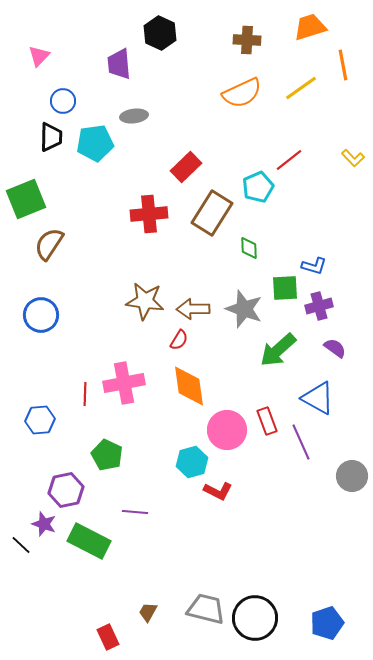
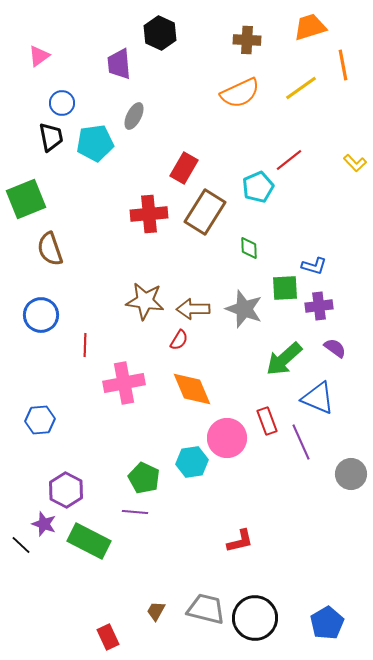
pink triangle at (39, 56): rotated 10 degrees clockwise
orange semicircle at (242, 93): moved 2 px left
blue circle at (63, 101): moved 1 px left, 2 px down
gray ellipse at (134, 116): rotated 56 degrees counterclockwise
black trapezoid at (51, 137): rotated 12 degrees counterclockwise
yellow L-shape at (353, 158): moved 2 px right, 5 px down
red rectangle at (186, 167): moved 2 px left, 1 px down; rotated 16 degrees counterclockwise
brown rectangle at (212, 213): moved 7 px left, 1 px up
brown semicircle at (49, 244): moved 1 px right, 5 px down; rotated 52 degrees counterclockwise
purple cross at (319, 306): rotated 8 degrees clockwise
green arrow at (278, 350): moved 6 px right, 9 px down
orange diamond at (189, 386): moved 3 px right, 3 px down; rotated 15 degrees counterclockwise
red line at (85, 394): moved 49 px up
blue triangle at (318, 398): rotated 6 degrees counterclockwise
pink circle at (227, 430): moved 8 px down
green pentagon at (107, 455): moved 37 px right, 23 px down
cyan hexagon at (192, 462): rotated 8 degrees clockwise
gray circle at (352, 476): moved 1 px left, 2 px up
purple hexagon at (66, 490): rotated 20 degrees counterclockwise
red L-shape at (218, 491): moved 22 px right, 50 px down; rotated 40 degrees counterclockwise
brown trapezoid at (148, 612): moved 8 px right, 1 px up
blue pentagon at (327, 623): rotated 12 degrees counterclockwise
